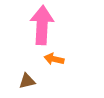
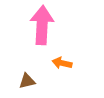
orange arrow: moved 8 px right, 4 px down
